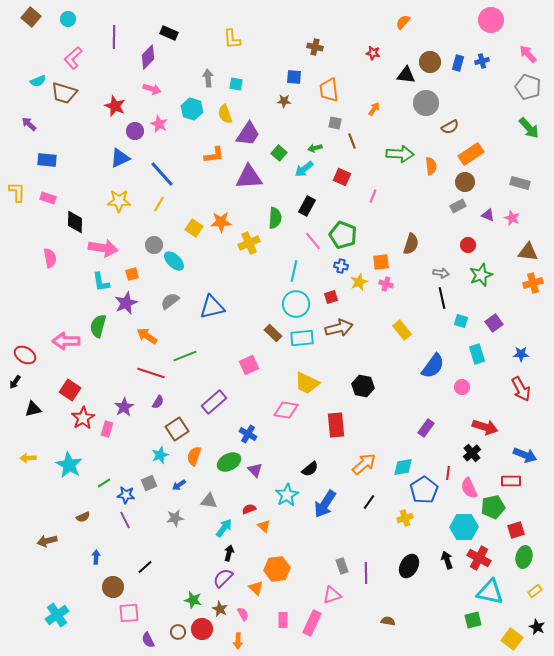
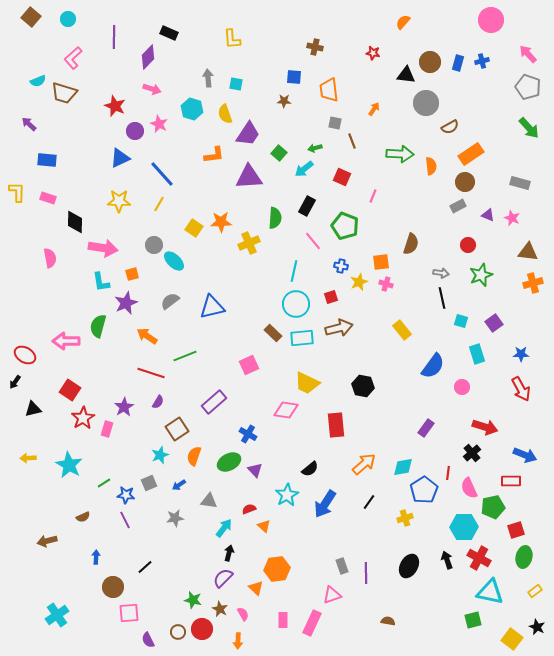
green pentagon at (343, 235): moved 2 px right, 9 px up
